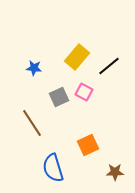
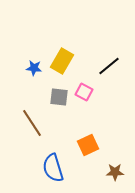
yellow rectangle: moved 15 px left, 4 px down; rotated 10 degrees counterclockwise
gray square: rotated 30 degrees clockwise
